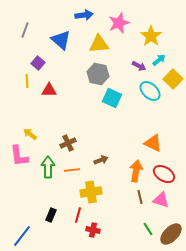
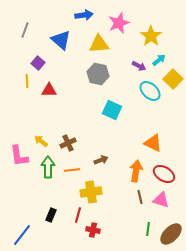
cyan square: moved 12 px down
yellow arrow: moved 11 px right, 7 px down
green line: rotated 40 degrees clockwise
blue line: moved 1 px up
